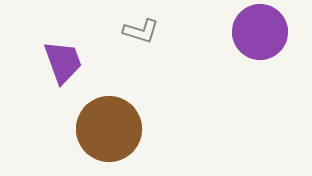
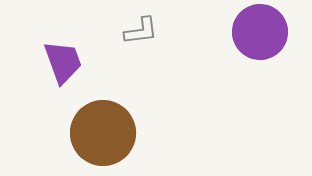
gray L-shape: rotated 24 degrees counterclockwise
brown circle: moved 6 px left, 4 px down
